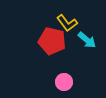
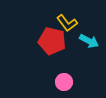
cyan arrow: moved 2 px right, 1 px down; rotated 12 degrees counterclockwise
